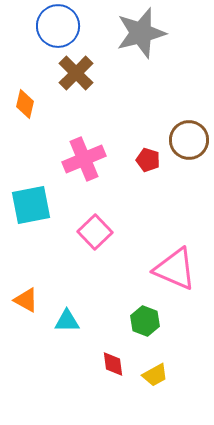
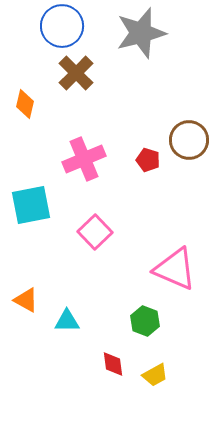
blue circle: moved 4 px right
